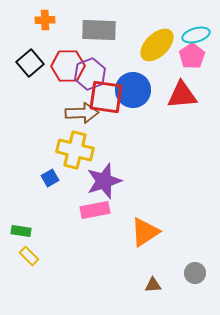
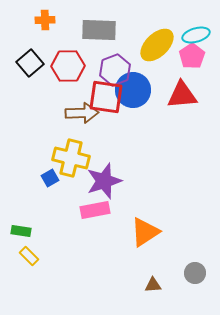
purple hexagon: moved 25 px right, 4 px up
yellow cross: moved 4 px left, 8 px down
